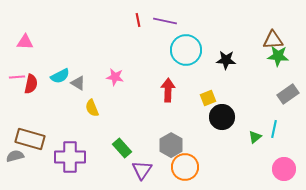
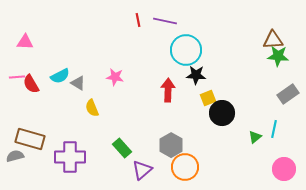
black star: moved 30 px left, 15 px down
red semicircle: rotated 138 degrees clockwise
black circle: moved 4 px up
purple triangle: rotated 15 degrees clockwise
